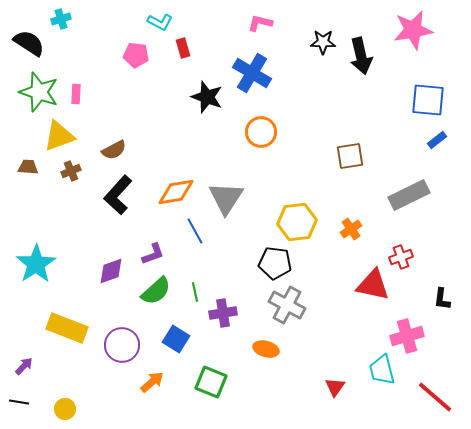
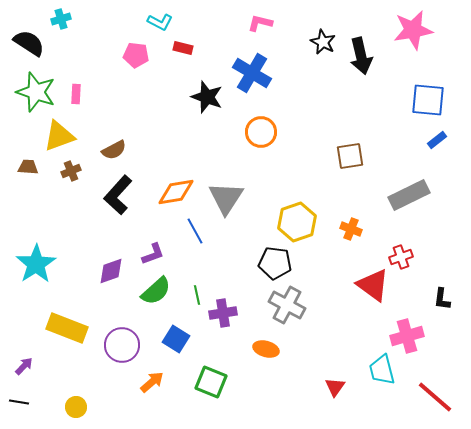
black star at (323, 42): rotated 25 degrees clockwise
red rectangle at (183, 48): rotated 60 degrees counterclockwise
green star at (39, 92): moved 3 px left
yellow hexagon at (297, 222): rotated 12 degrees counterclockwise
orange cross at (351, 229): rotated 35 degrees counterclockwise
red triangle at (373, 285): rotated 24 degrees clockwise
green line at (195, 292): moved 2 px right, 3 px down
yellow circle at (65, 409): moved 11 px right, 2 px up
